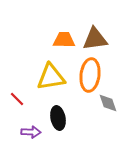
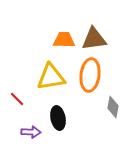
brown triangle: moved 1 px left
gray diamond: moved 5 px right, 4 px down; rotated 30 degrees clockwise
